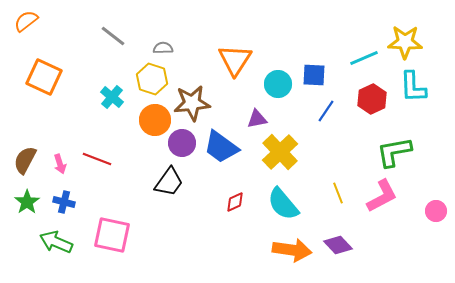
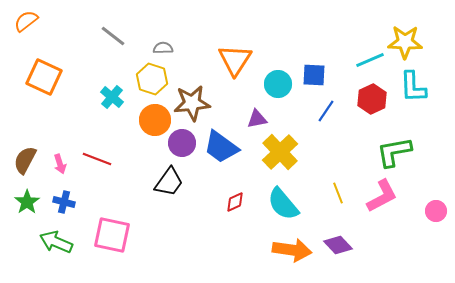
cyan line: moved 6 px right, 2 px down
